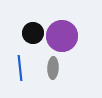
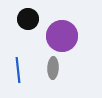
black circle: moved 5 px left, 14 px up
blue line: moved 2 px left, 2 px down
